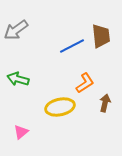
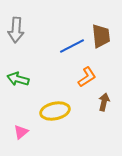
gray arrow: rotated 50 degrees counterclockwise
orange L-shape: moved 2 px right, 6 px up
brown arrow: moved 1 px left, 1 px up
yellow ellipse: moved 5 px left, 4 px down
